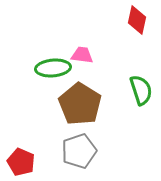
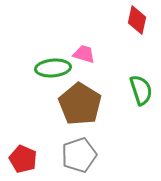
pink trapezoid: moved 2 px right, 1 px up; rotated 10 degrees clockwise
gray pentagon: moved 4 px down
red pentagon: moved 2 px right, 3 px up
